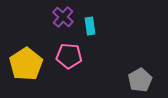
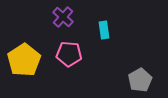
cyan rectangle: moved 14 px right, 4 px down
pink pentagon: moved 2 px up
yellow pentagon: moved 2 px left, 4 px up
